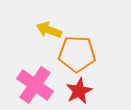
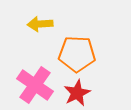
yellow arrow: moved 9 px left, 6 px up; rotated 25 degrees counterclockwise
red star: moved 2 px left, 2 px down
